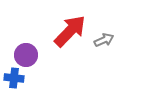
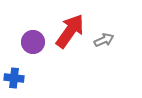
red arrow: rotated 9 degrees counterclockwise
purple circle: moved 7 px right, 13 px up
